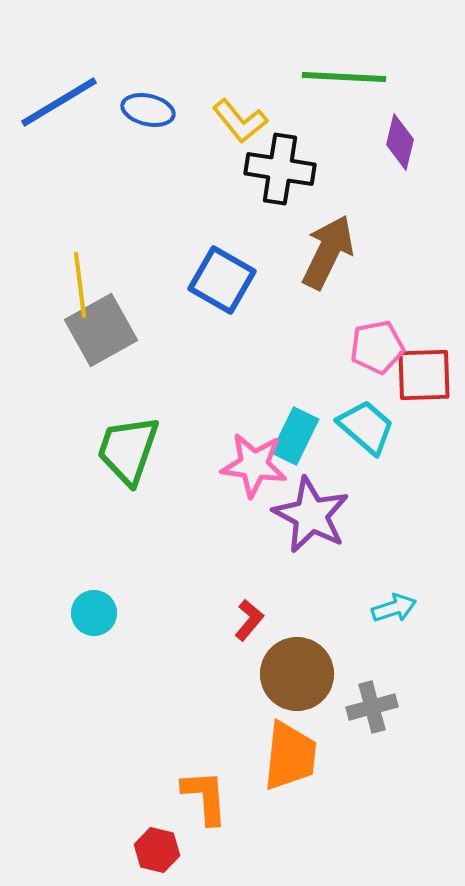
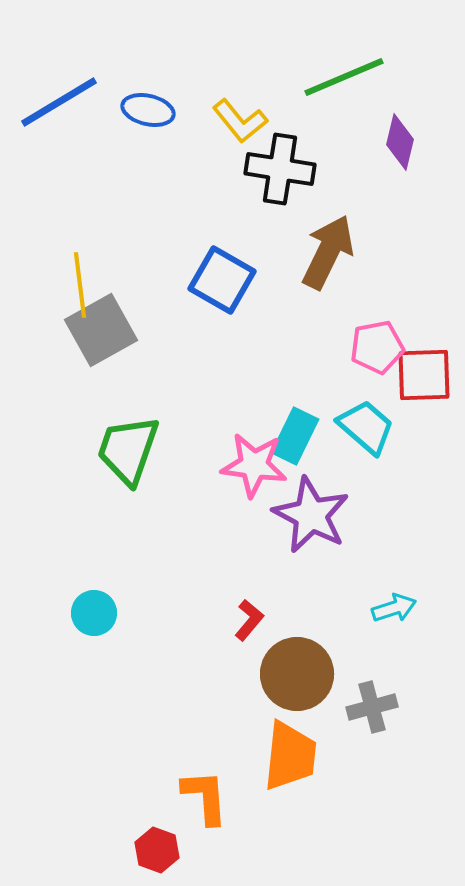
green line: rotated 26 degrees counterclockwise
red hexagon: rotated 6 degrees clockwise
